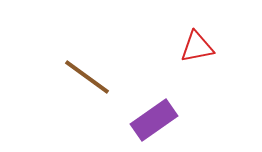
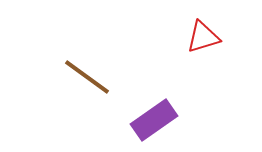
red triangle: moved 6 px right, 10 px up; rotated 6 degrees counterclockwise
